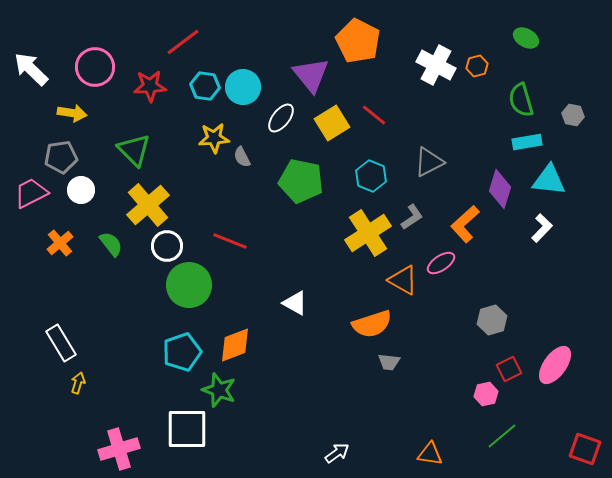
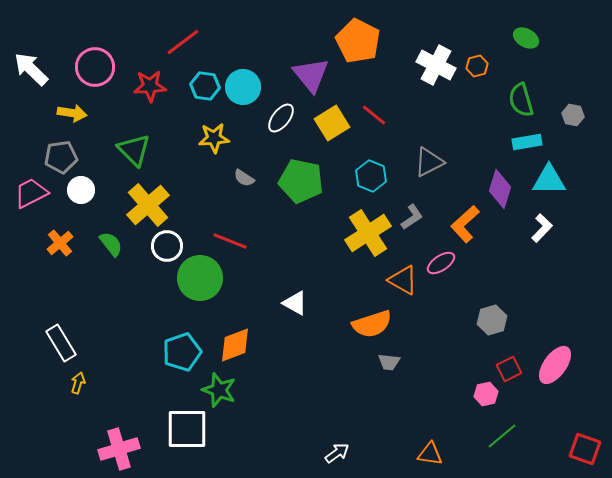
gray semicircle at (242, 157): moved 2 px right, 21 px down; rotated 30 degrees counterclockwise
cyan triangle at (549, 180): rotated 6 degrees counterclockwise
green circle at (189, 285): moved 11 px right, 7 px up
